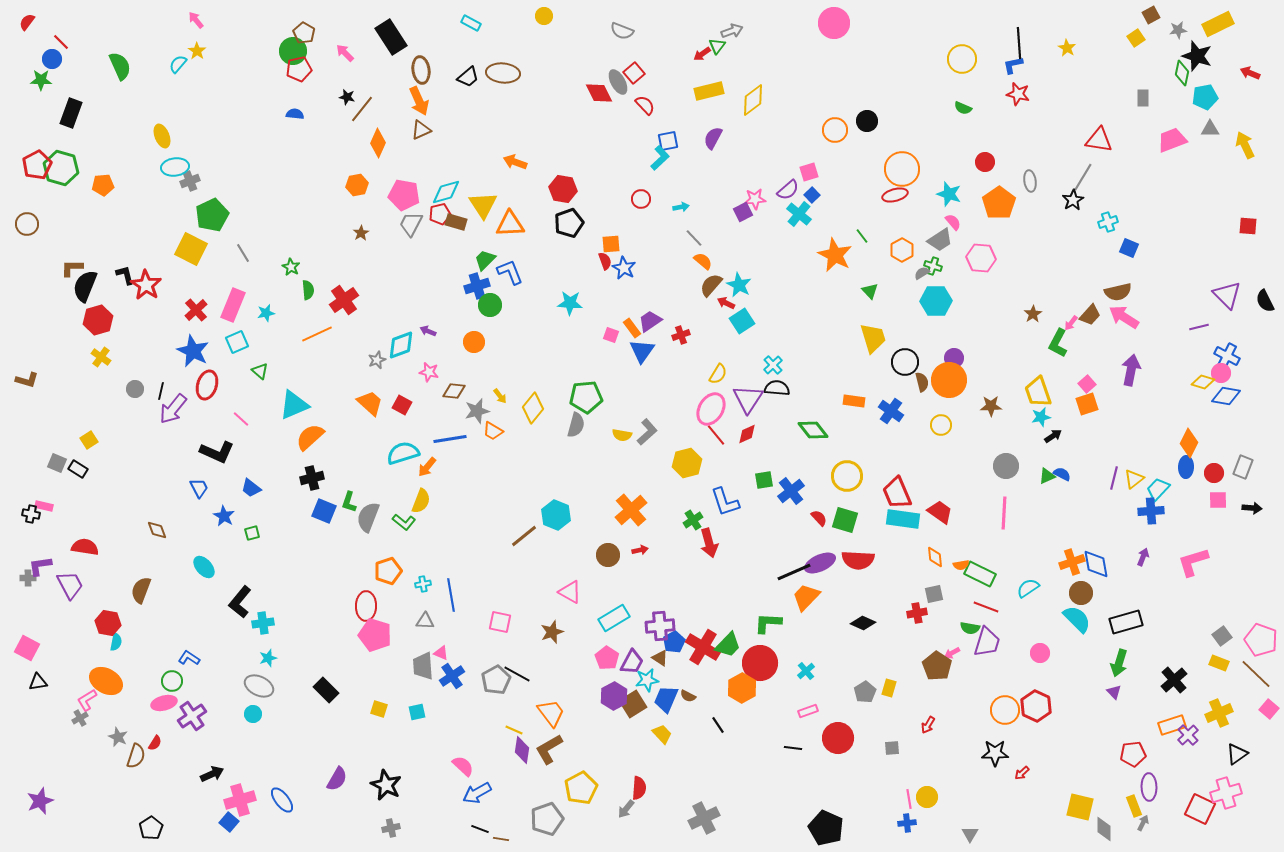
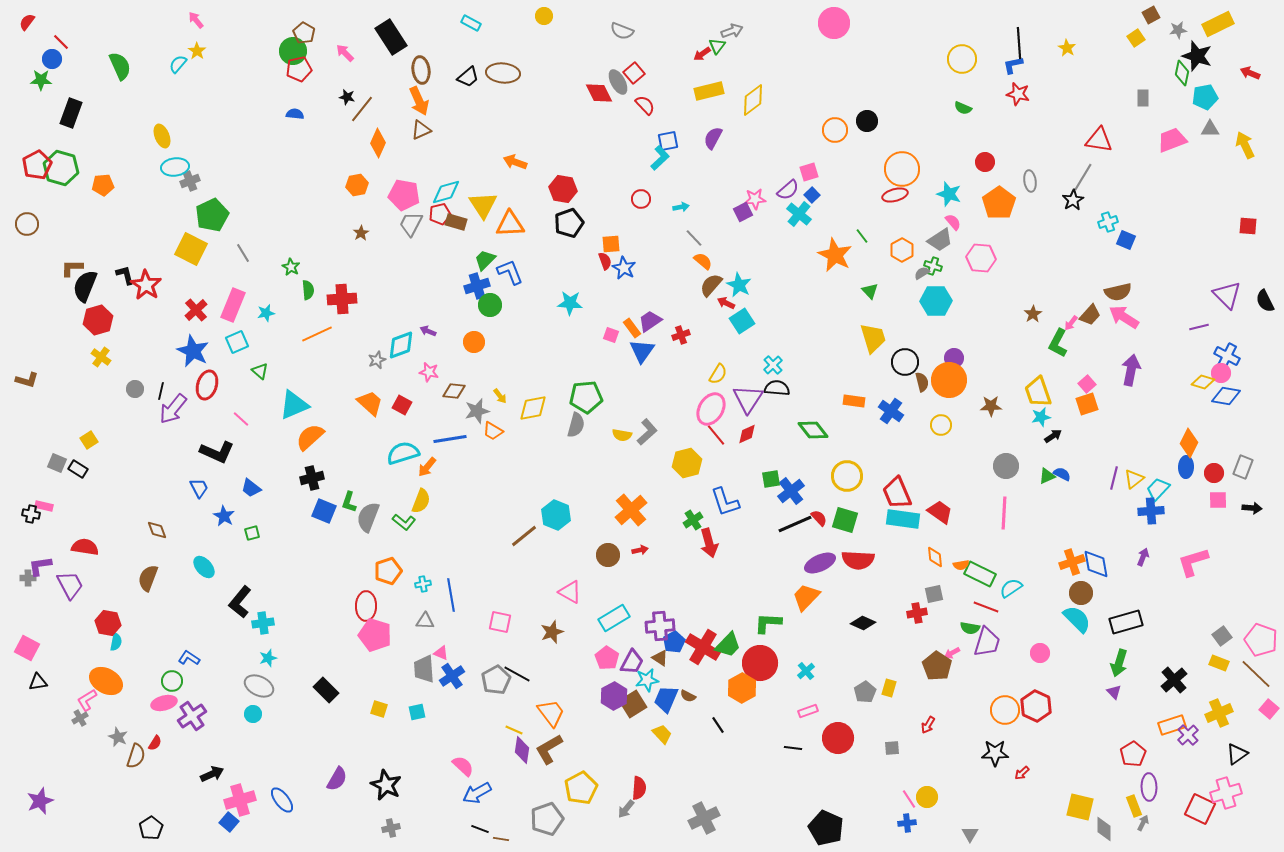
blue square at (1129, 248): moved 3 px left, 8 px up
red cross at (344, 300): moved 2 px left, 1 px up; rotated 32 degrees clockwise
yellow diamond at (533, 408): rotated 40 degrees clockwise
green square at (764, 480): moved 7 px right, 1 px up
black line at (794, 572): moved 1 px right, 48 px up
cyan semicircle at (1028, 588): moved 17 px left
brown semicircle at (141, 590): moved 7 px right, 12 px up
gray trapezoid at (423, 666): moved 1 px right, 3 px down
red pentagon at (1133, 754): rotated 25 degrees counterclockwise
pink line at (909, 799): rotated 24 degrees counterclockwise
